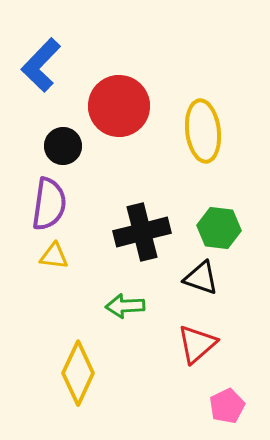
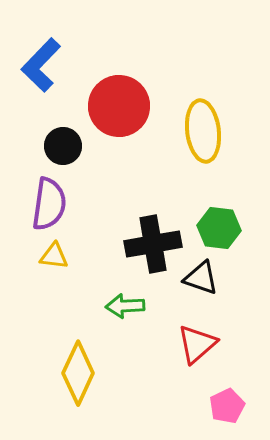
black cross: moved 11 px right, 12 px down; rotated 4 degrees clockwise
